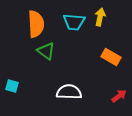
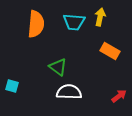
orange semicircle: rotated 8 degrees clockwise
green triangle: moved 12 px right, 16 px down
orange rectangle: moved 1 px left, 6 px up
